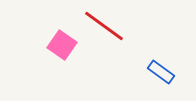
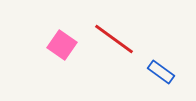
red line: moved 10 px right, 13 px down
